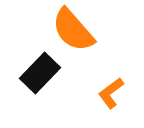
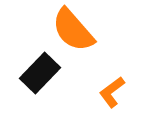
orange L-shape: moved 1 px right, 1 px up
